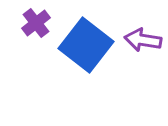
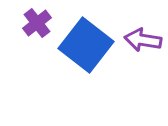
purple cross: moved 1 px right
